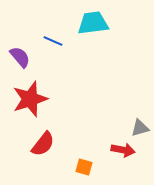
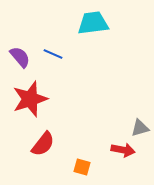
blue line: moved 13 px down
orange square: moved 2 px left
